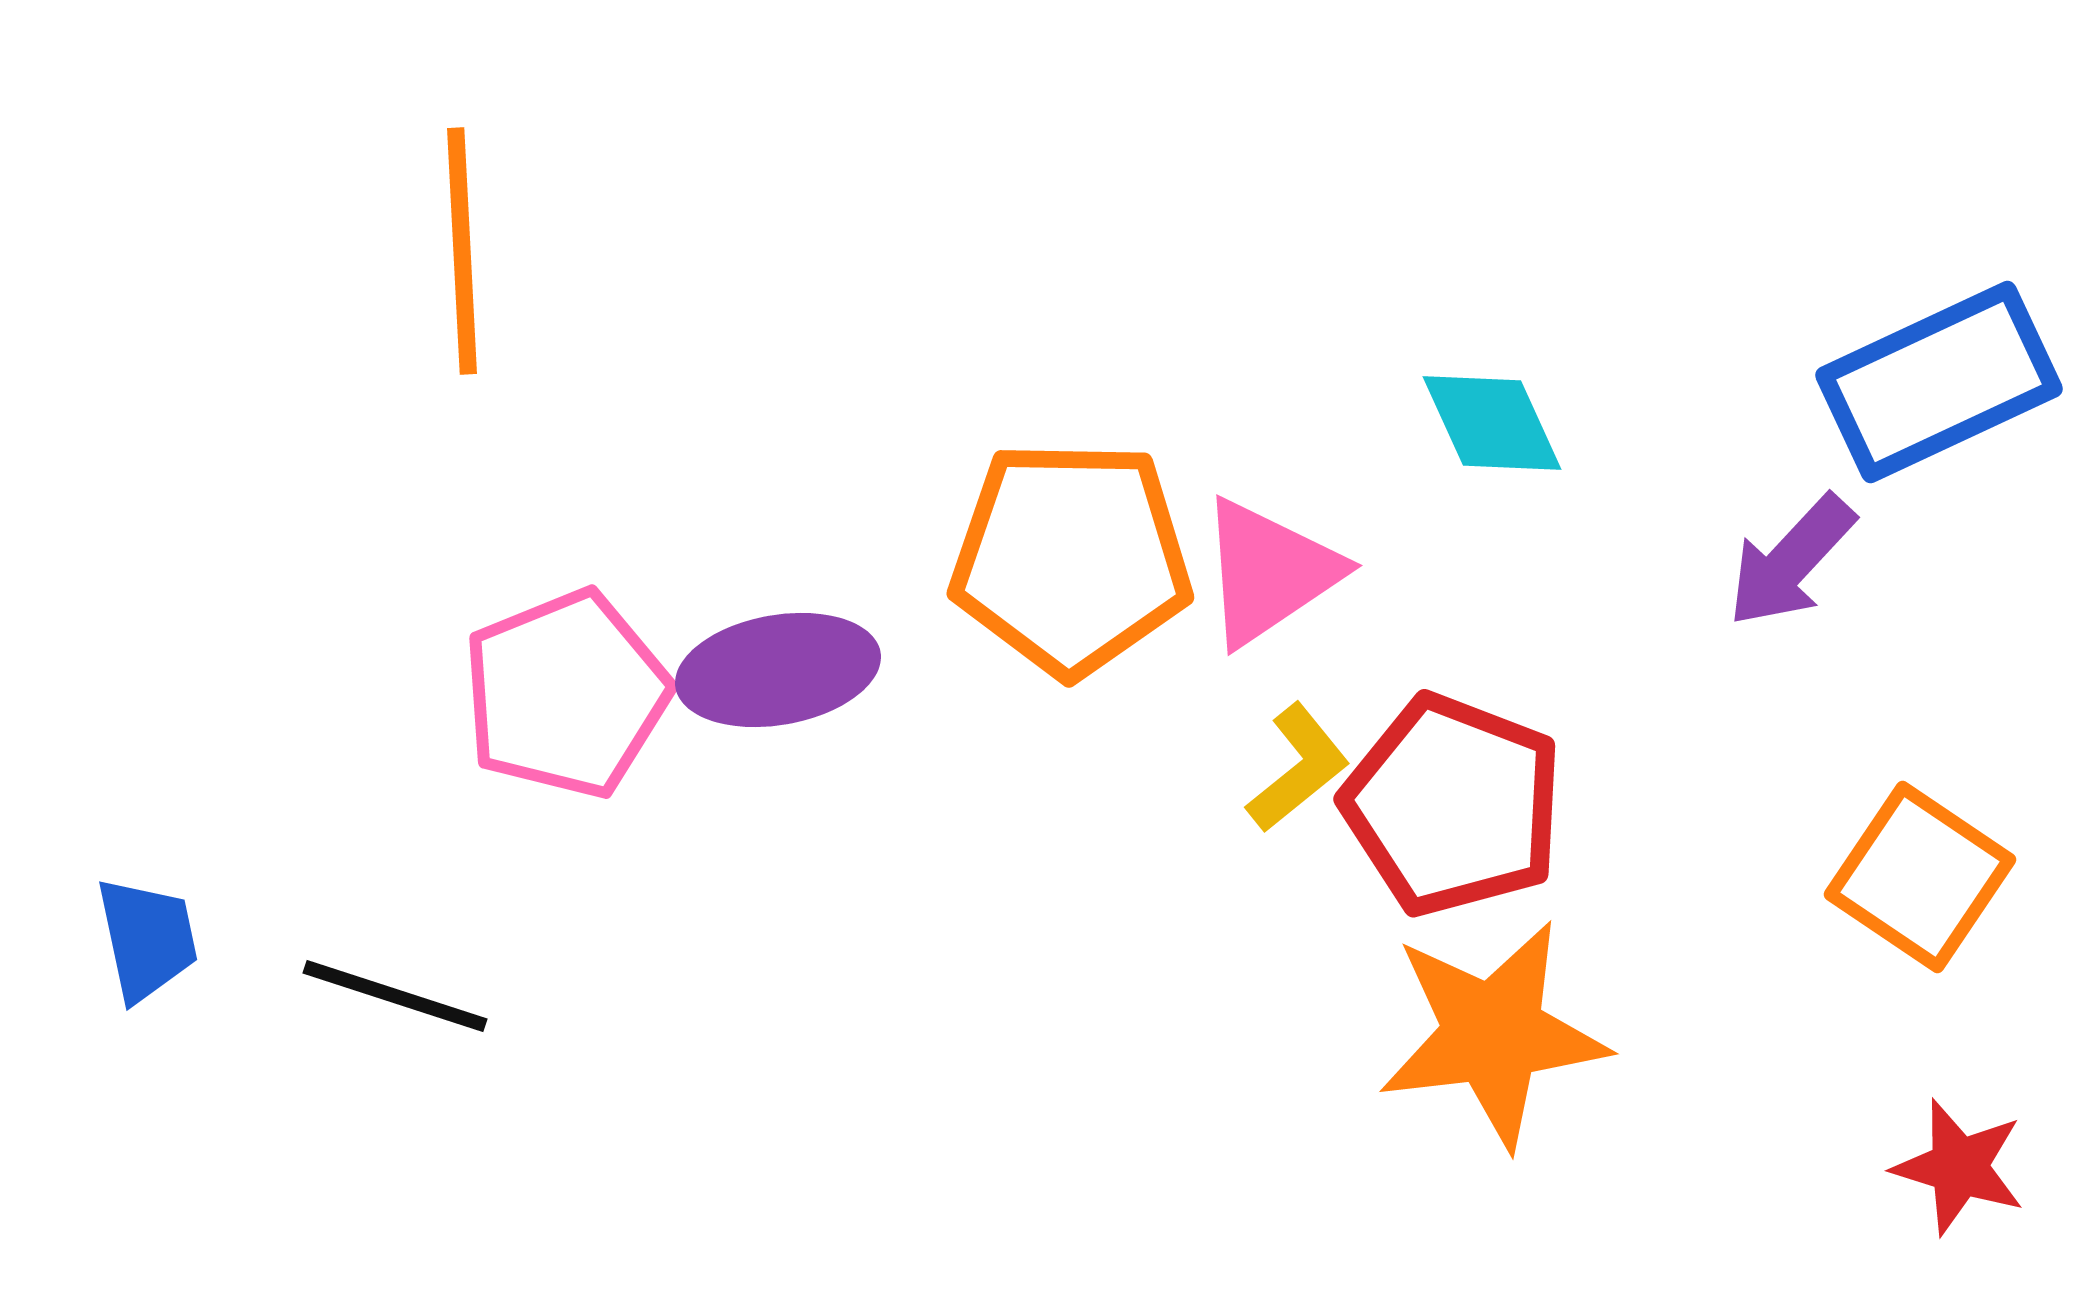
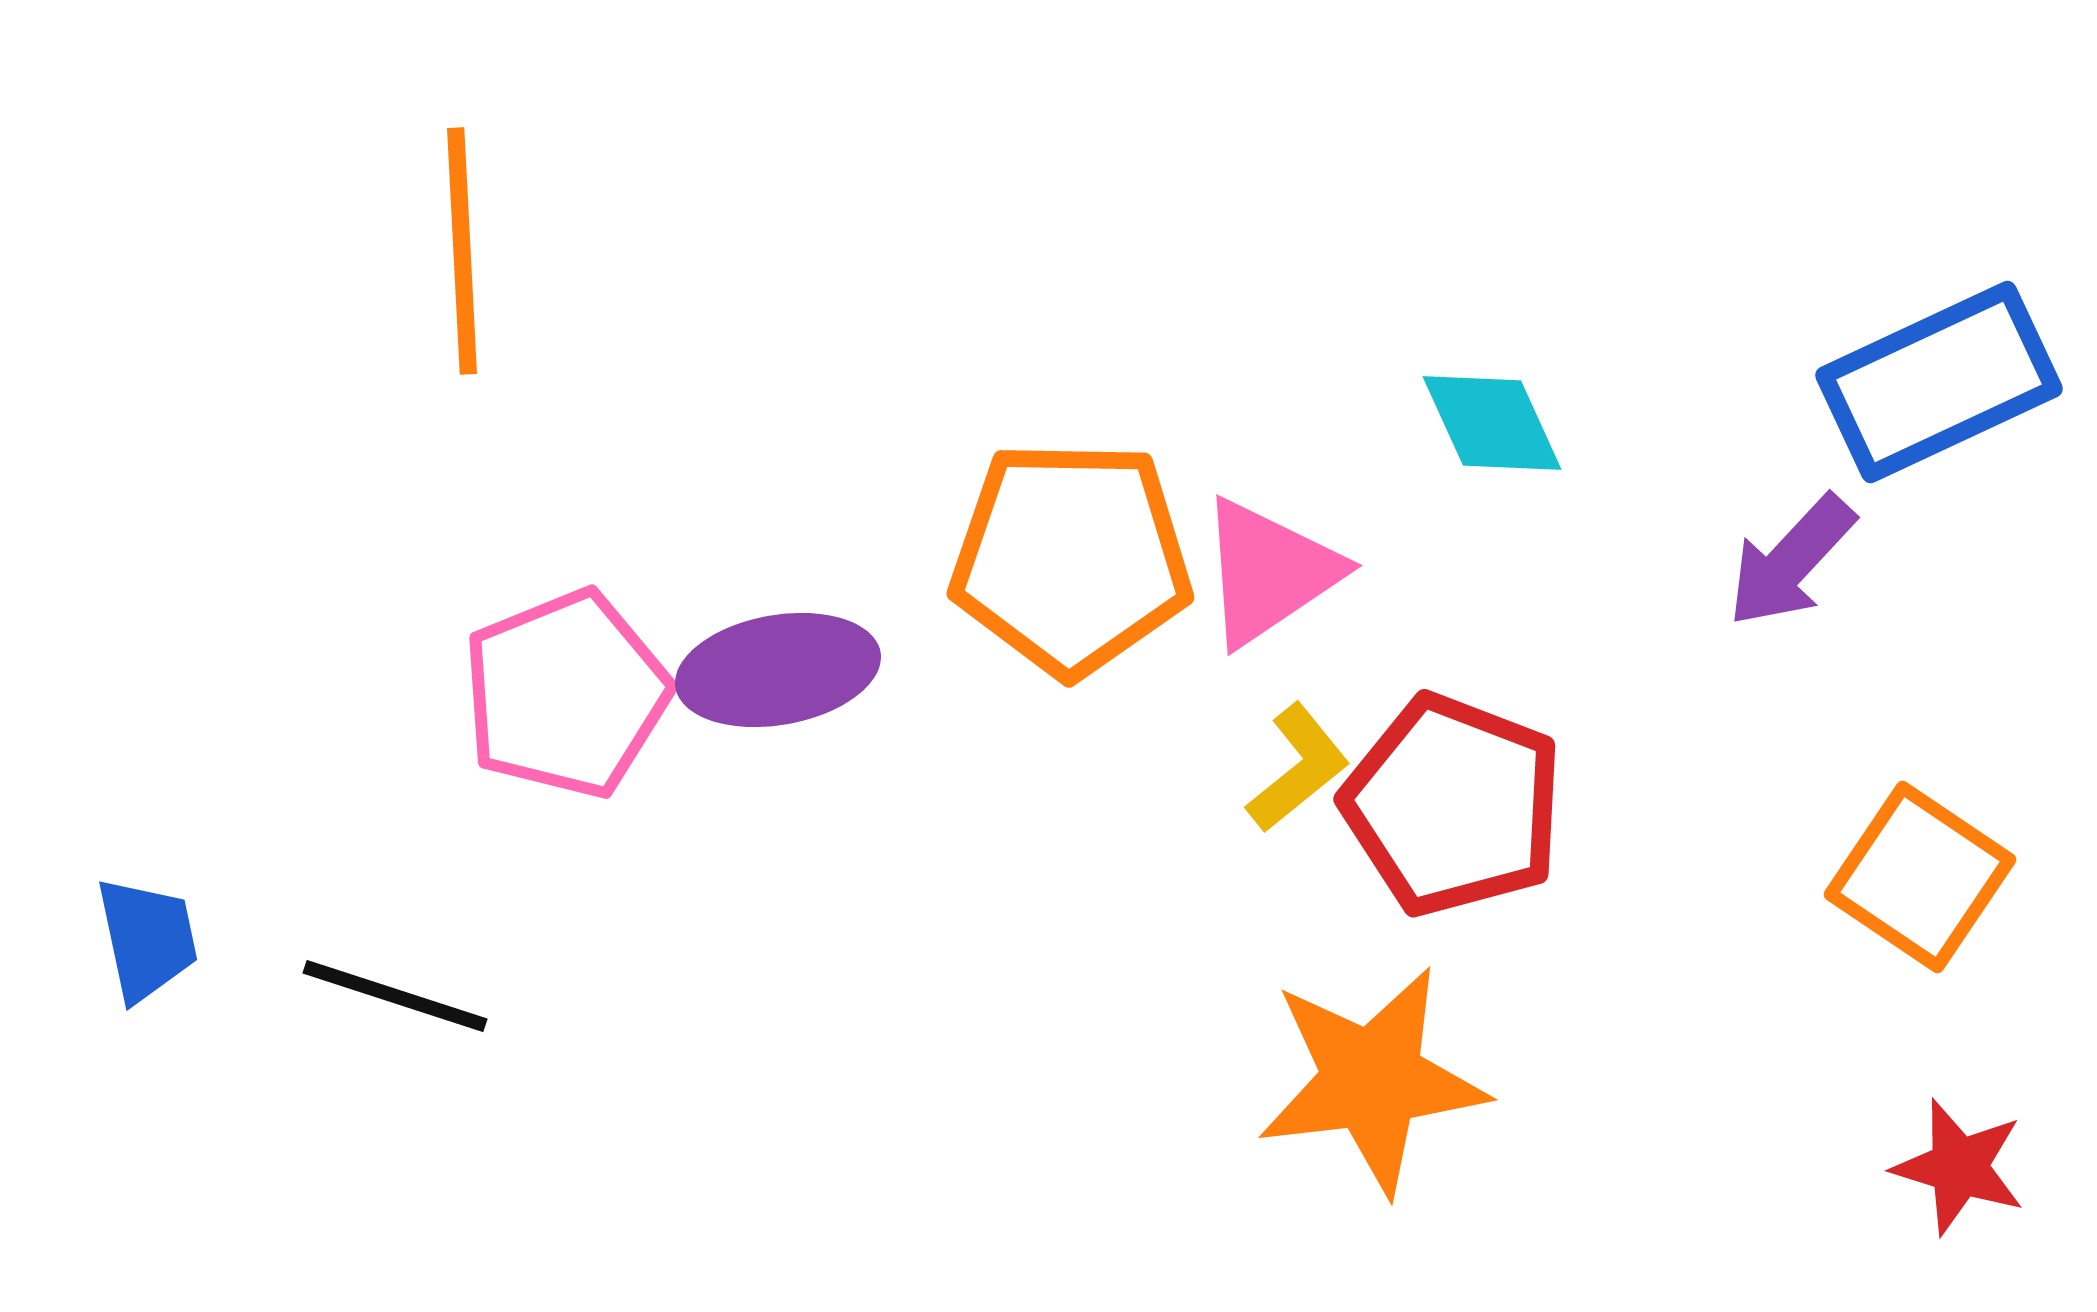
orange star: moved 121 px left, 46 px down
